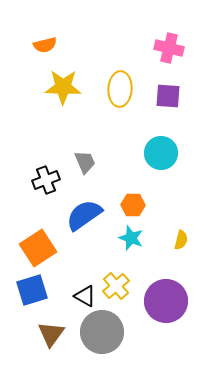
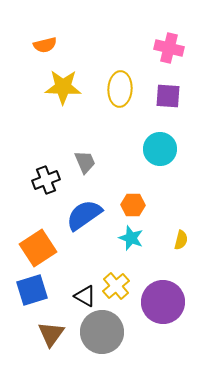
cyan circle: moved 1 px left, 4 px up
purple circle: moved 3 px left, 1 px down
